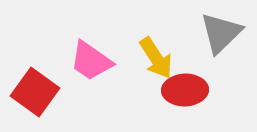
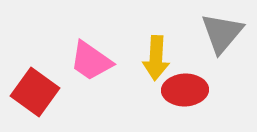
gray triangle: moved 1 px right; rotated 6 degrees counterclockwise
yellow arrow: rotated 36 degrees clockwise
